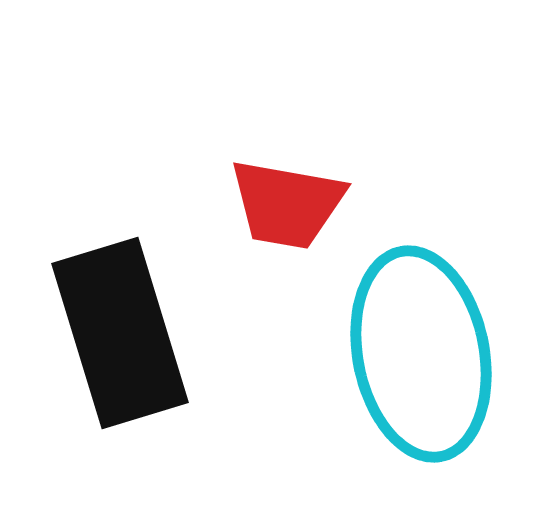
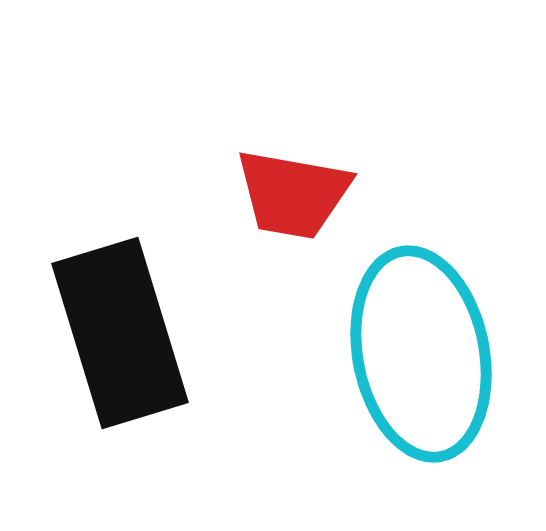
red trapezoid: moved 6 px right, 10 px up
